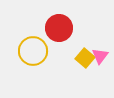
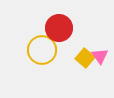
yellow circle: moved 9 px right, 1 px up
pink triangle: rotated 12 degrees counterclockwise
